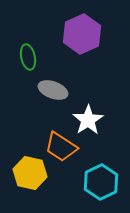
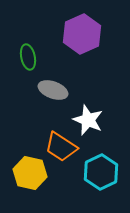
white star: rotated 16 degrees counterclockwise
cyan hexagon: moved 10 px up
